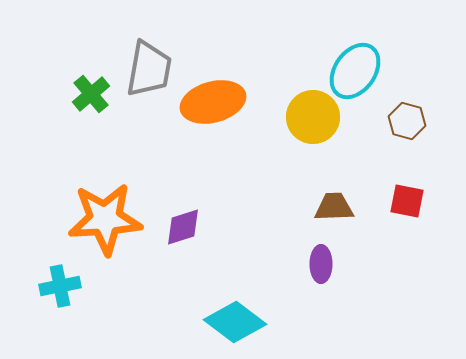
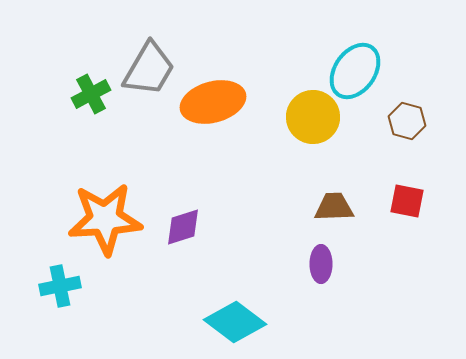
gray trapezoid: rotated 20 degrees clockwise
green cross: rotated 12 degrees clockwise
